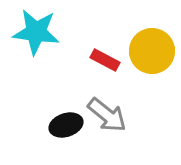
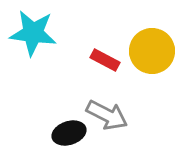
cyan star: moved 3 px left, 1 px down
gray arrow: rotated 12 degrees counterclockwise
black ellipse: moved 3 px right, 8 px down
